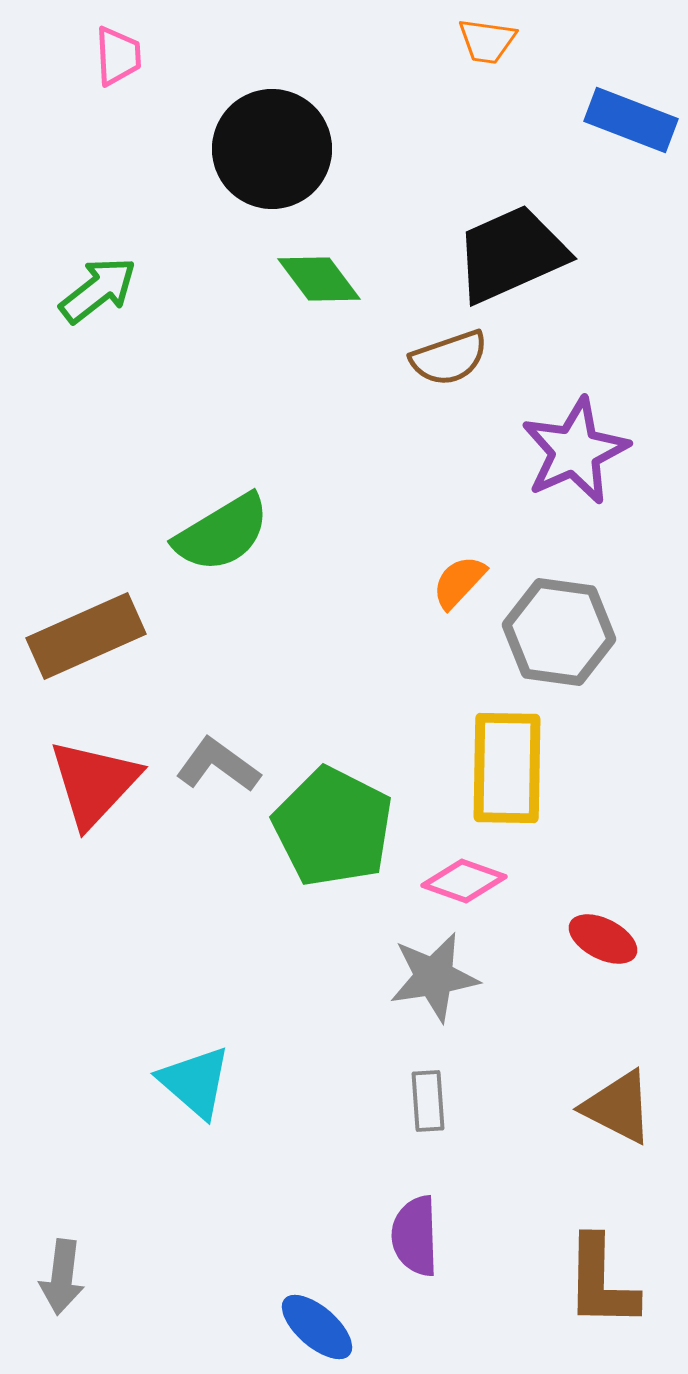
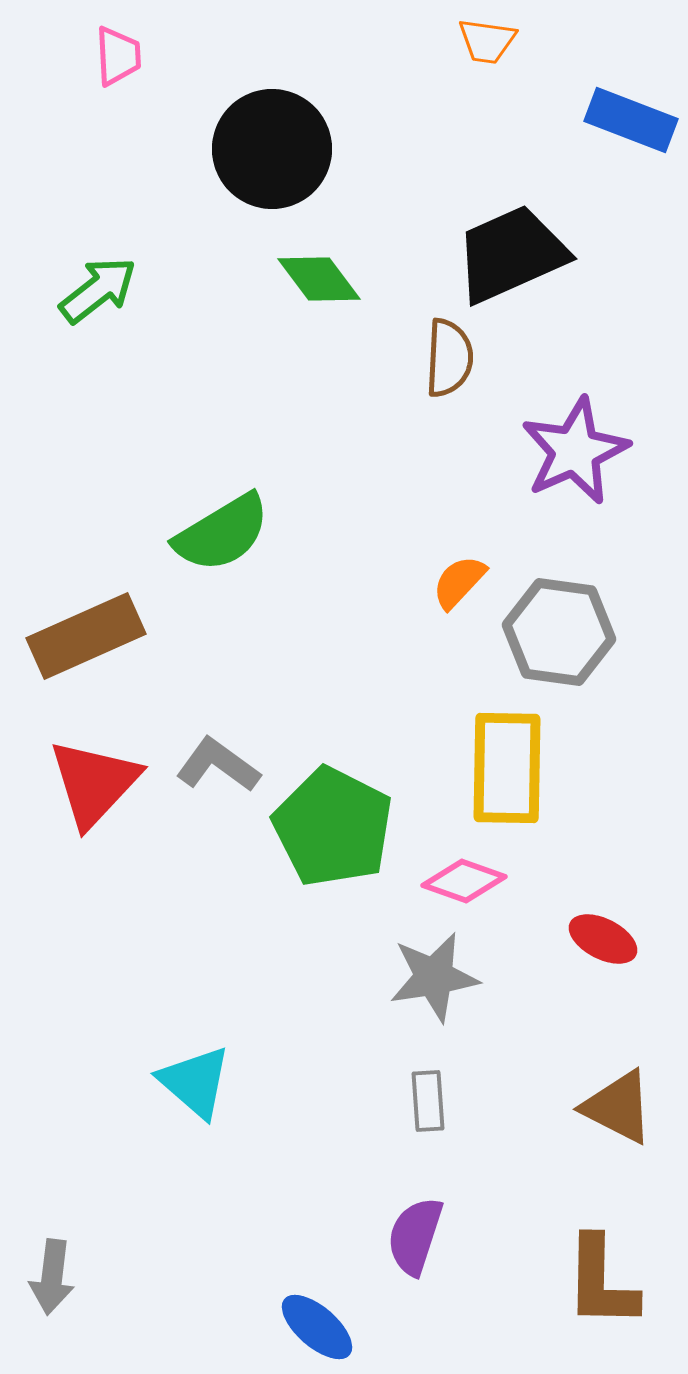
brown semicircle: rotated 68 degrees counterclockwise
purple semicircle: rotated 20 degrees clockwise
gray arrow: moved 10 px left
